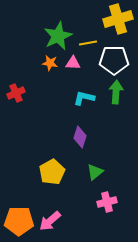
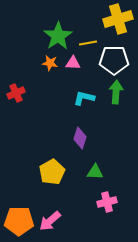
green star: rotated 8 degrees counterclockwise
purple diamond: moved 1 px down
green triangle: rotated 42 degrees clockwise
